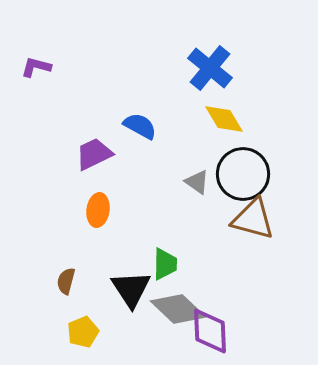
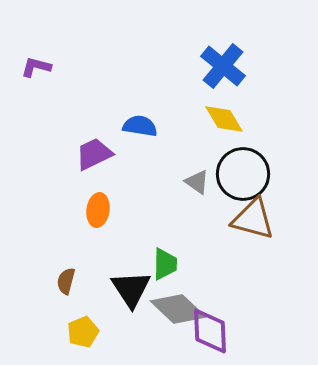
blue cross: moved 13 px right, 2 px up
blue semicircle: rotated 20 degrees counterclockwise
